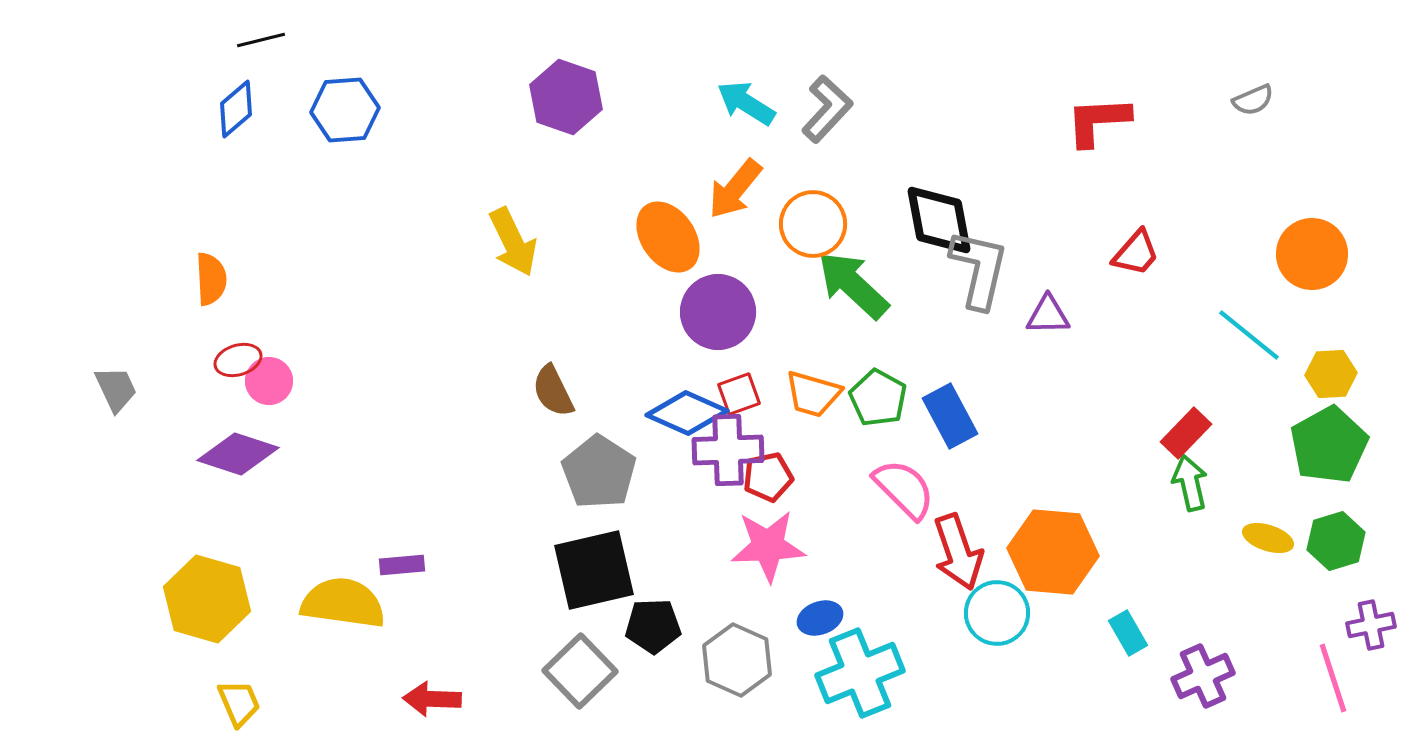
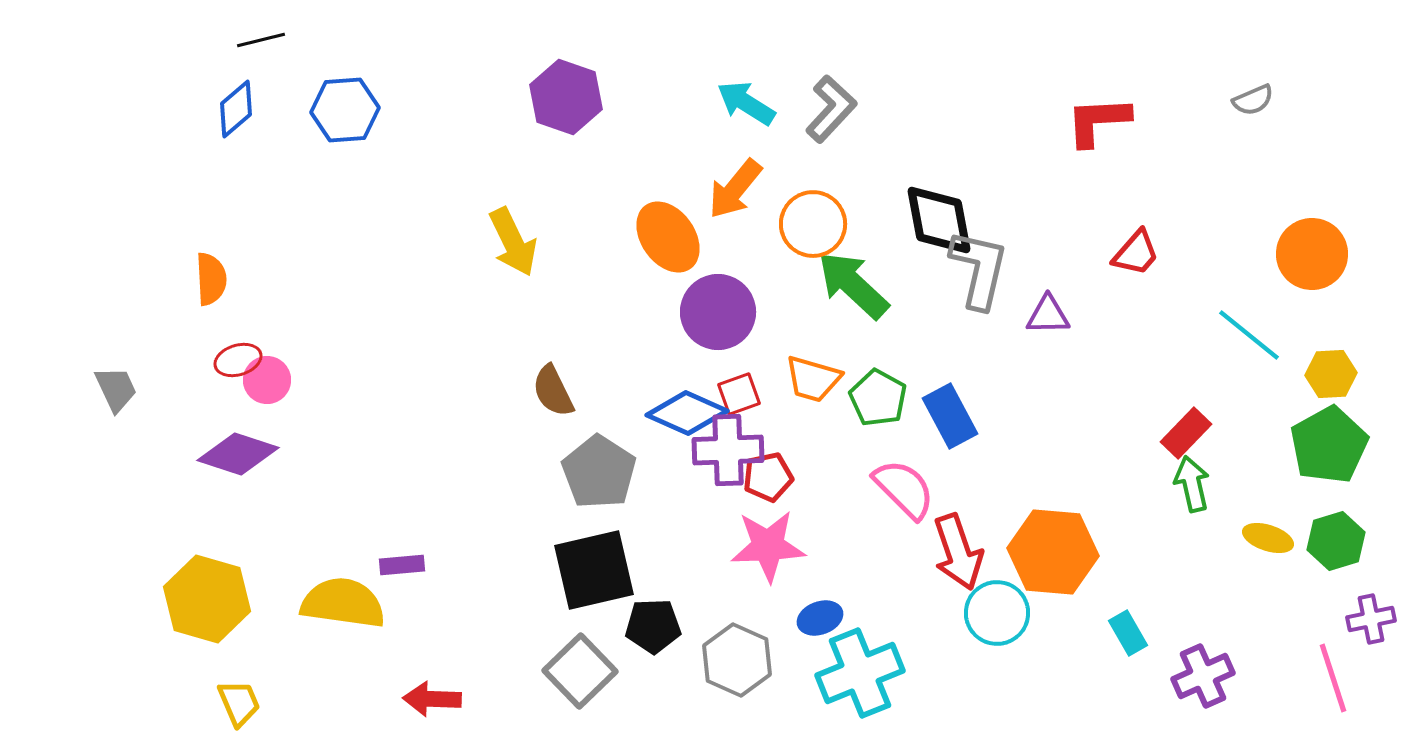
gray L-shape at (827, 109): moved 4 px right
pink circle at (269, 381): moved 2 px left, 1 px up
orange trapezoid at (813, 394): moved 15 px up
green arrow at (1190, 483): moved 2 px right, 1 px down
purple cross at (1371, 625): moved 6 px up
